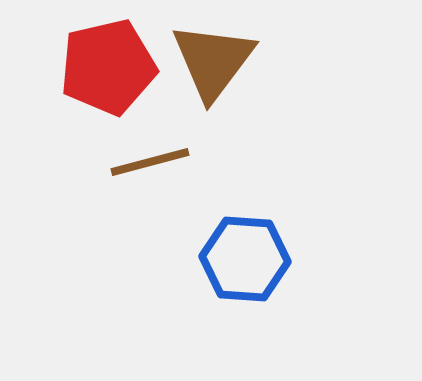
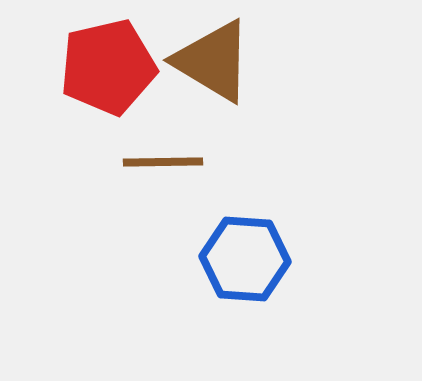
brown triangle: rotated 36 degrees counterclockwise
brown line: moved 13 px right; rotated 14 degrees clockwise
